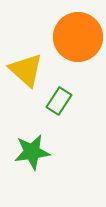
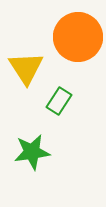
yellow triangle: moved 2 px up; rotated 15 degrees clockwise
